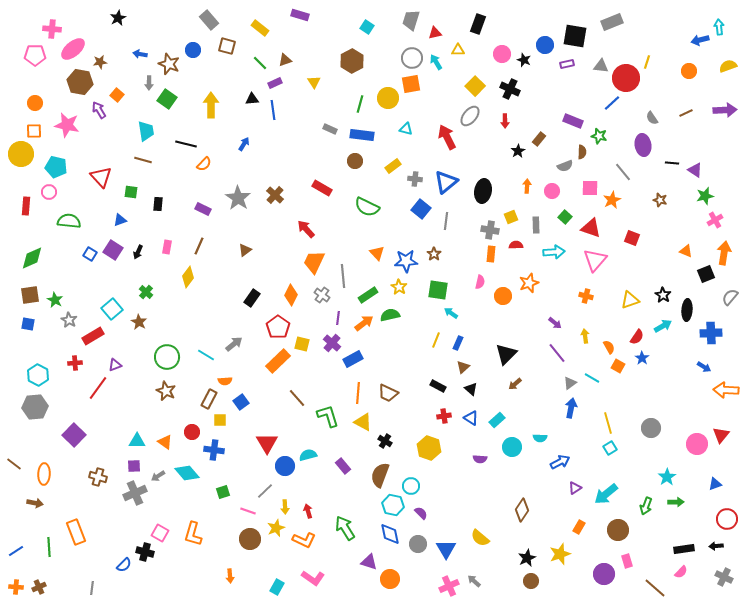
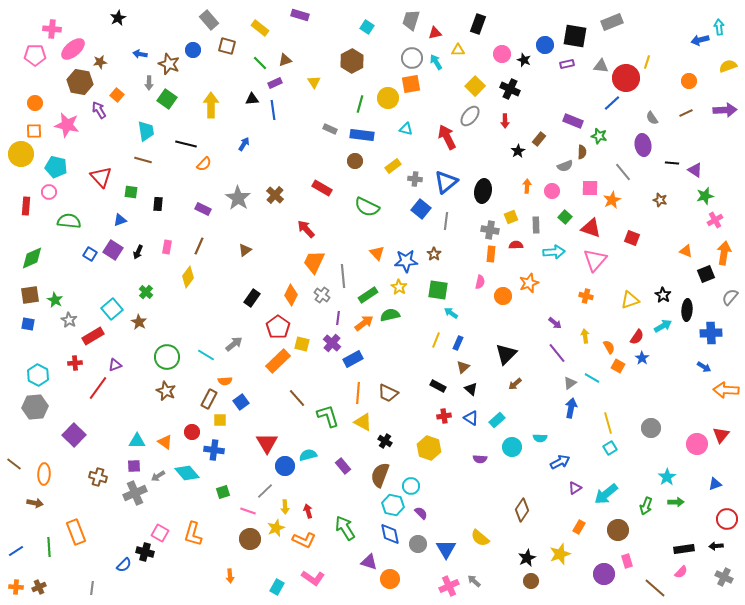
orange circle at (689, 71): moved 10 px down
